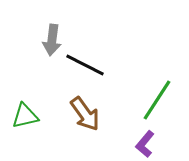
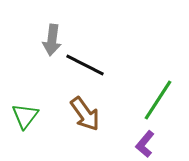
green line: moved 1 px right
green triangle: rotated 40 degrees counterclockwise
